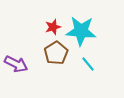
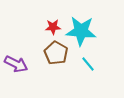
red star: rotated 14 degrees clockwise
brown pentagon: rotated 10 degrees counterclockwise
